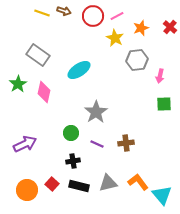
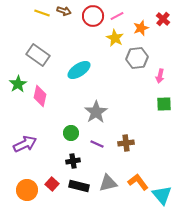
red cross: moved 7 px left, 8 px up
gray hexagon: moved 2 px up
pink diamond: moved 4 px left, 4 px down
